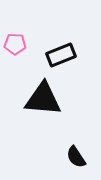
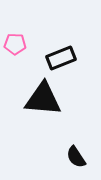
black rectangle: moved 3 px down
